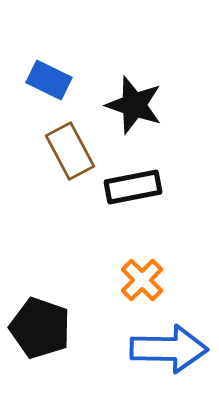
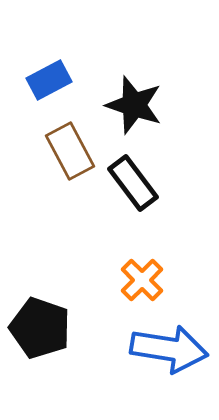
blue rectangle: rotated 54 degrees counterclockwise
black rectangle: moved 4 px up; rotated 64 degrees clockwise
blue arrow: rotated 8 degrees clockwise
